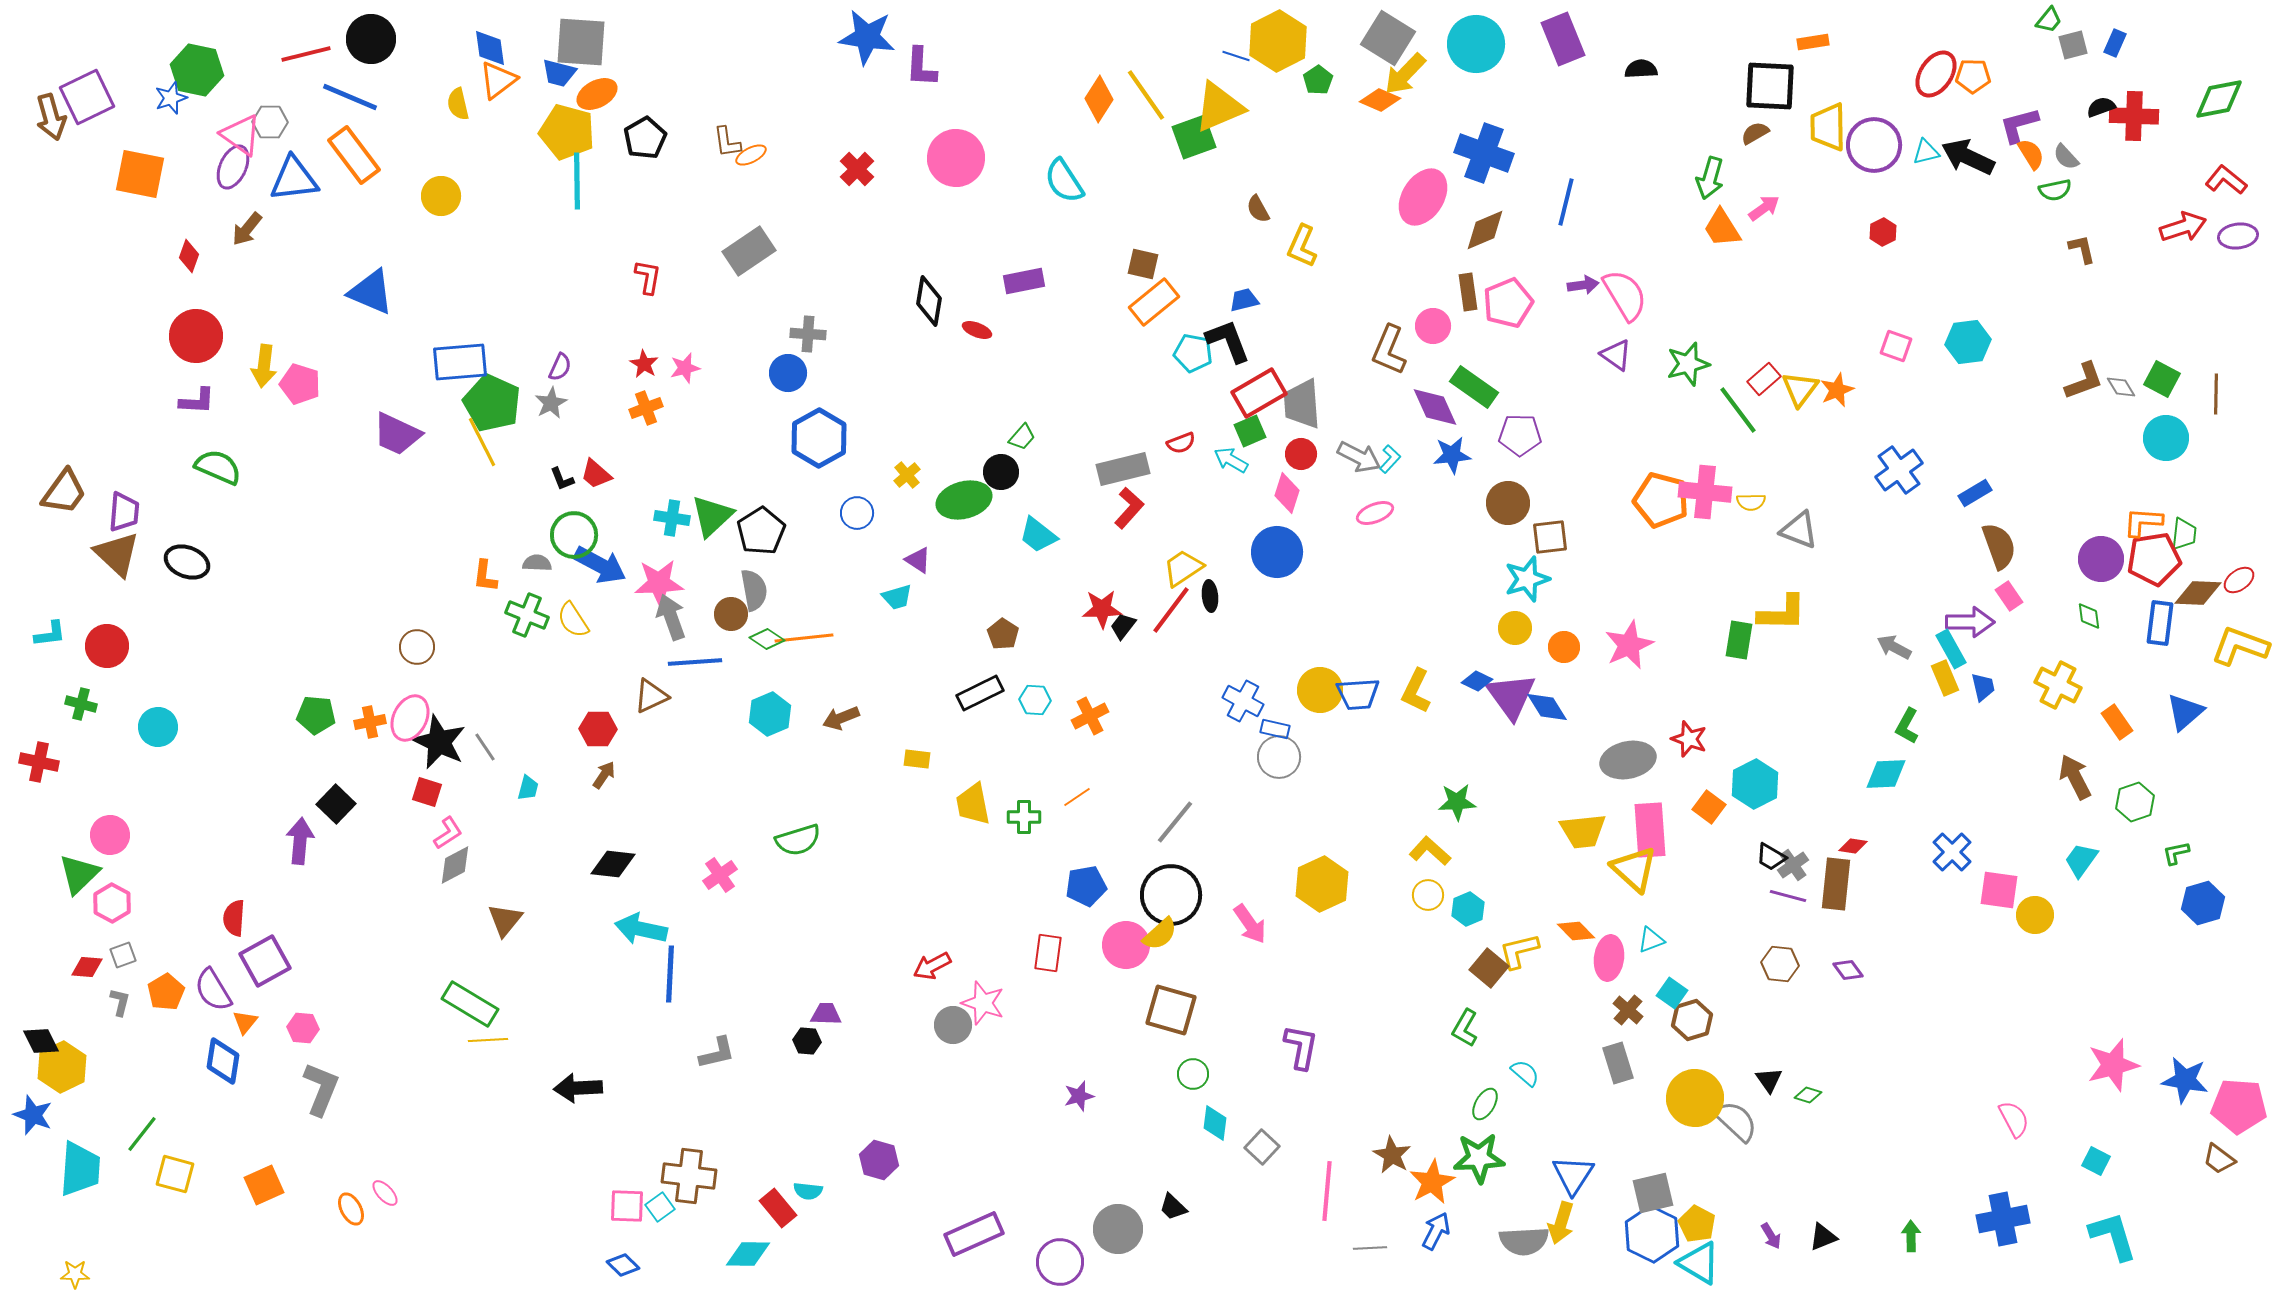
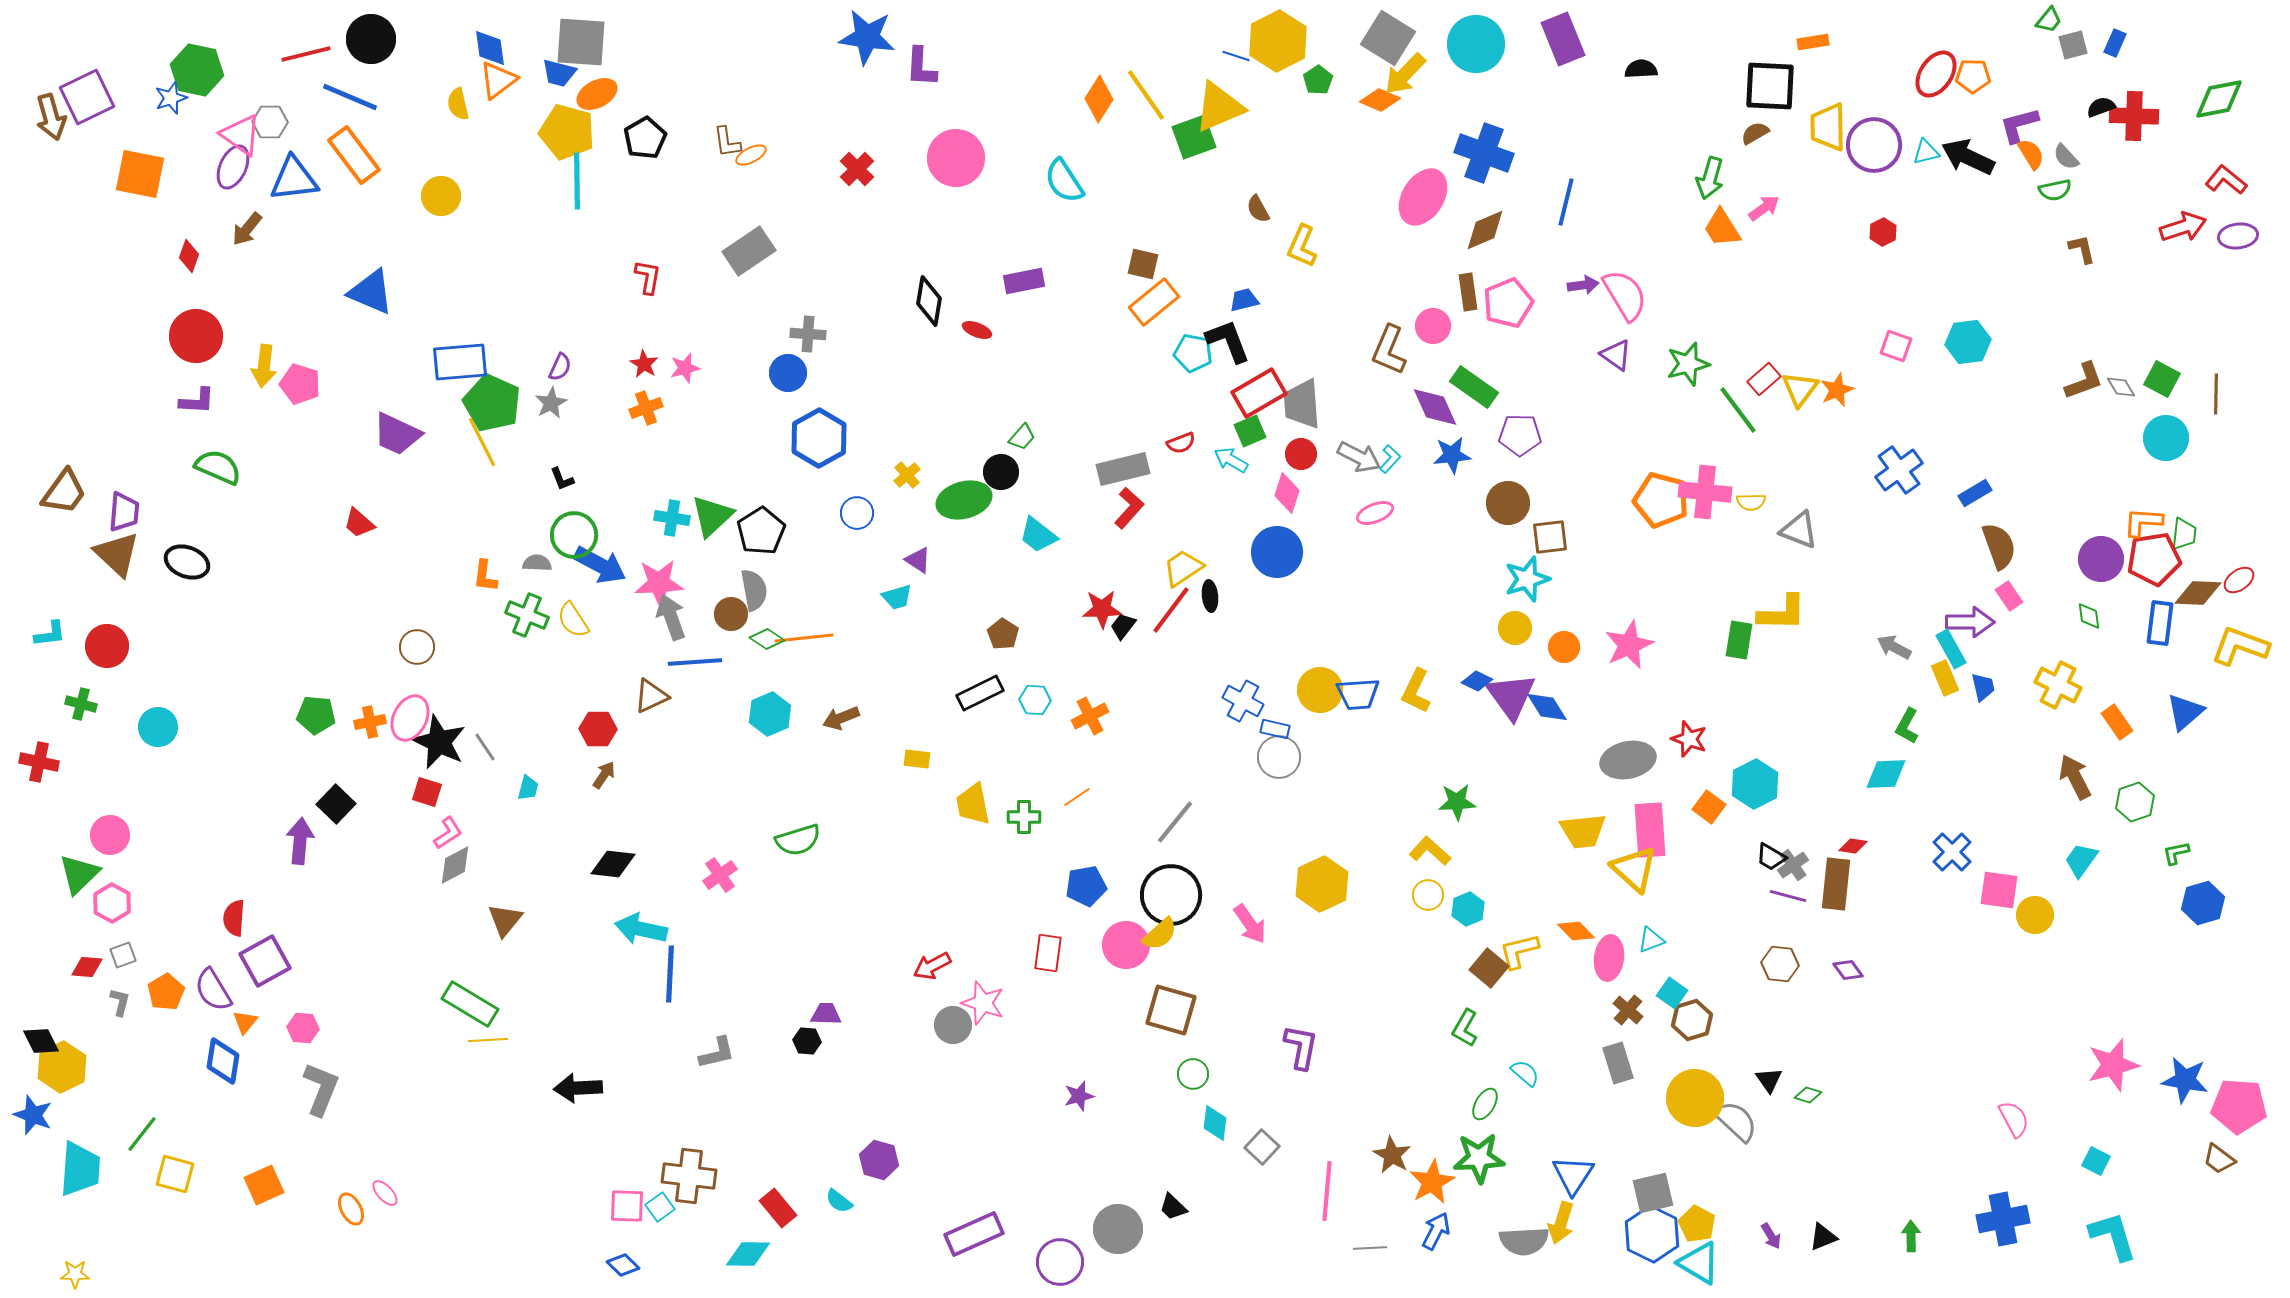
red trapezoid at (596, 474): moved 237 px left, 49 px down
cyan semicircle at (808, 1191): moved 31 px right, 10 px down; rotated 32 degrees clockwise
